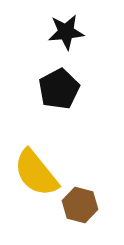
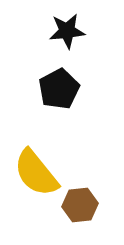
black star: moved 1 px right, 1 px up
brown hexagon: rotated 20 degrees counterclockwise
